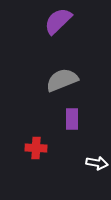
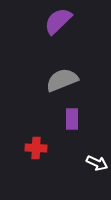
white arrow: rotated 15 degrees clockwise
